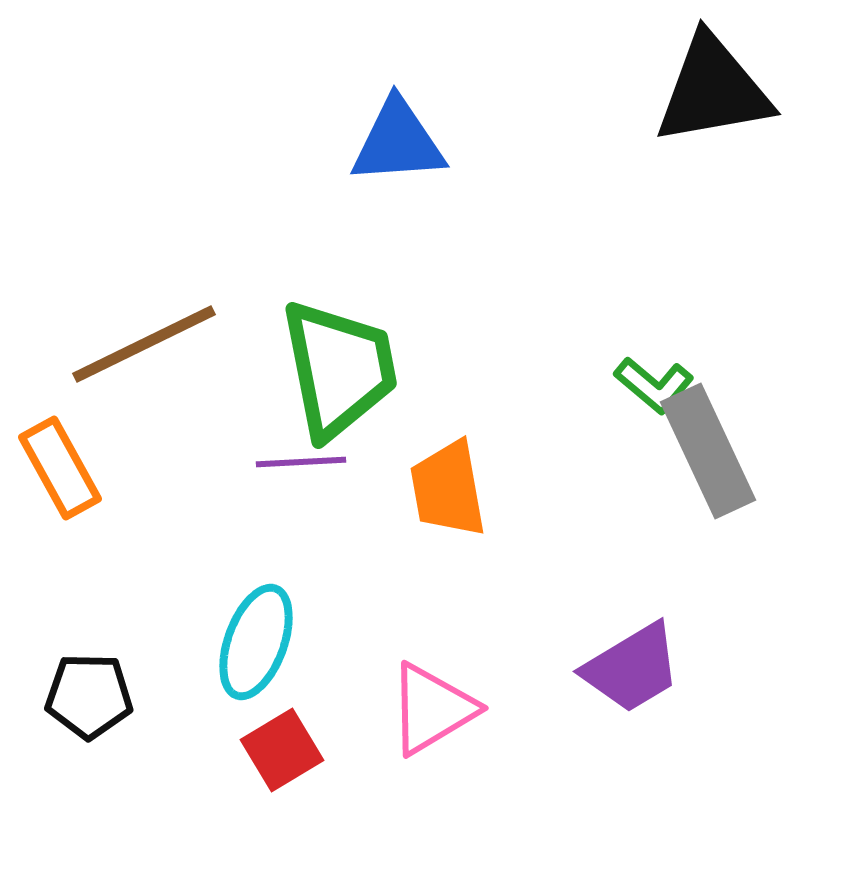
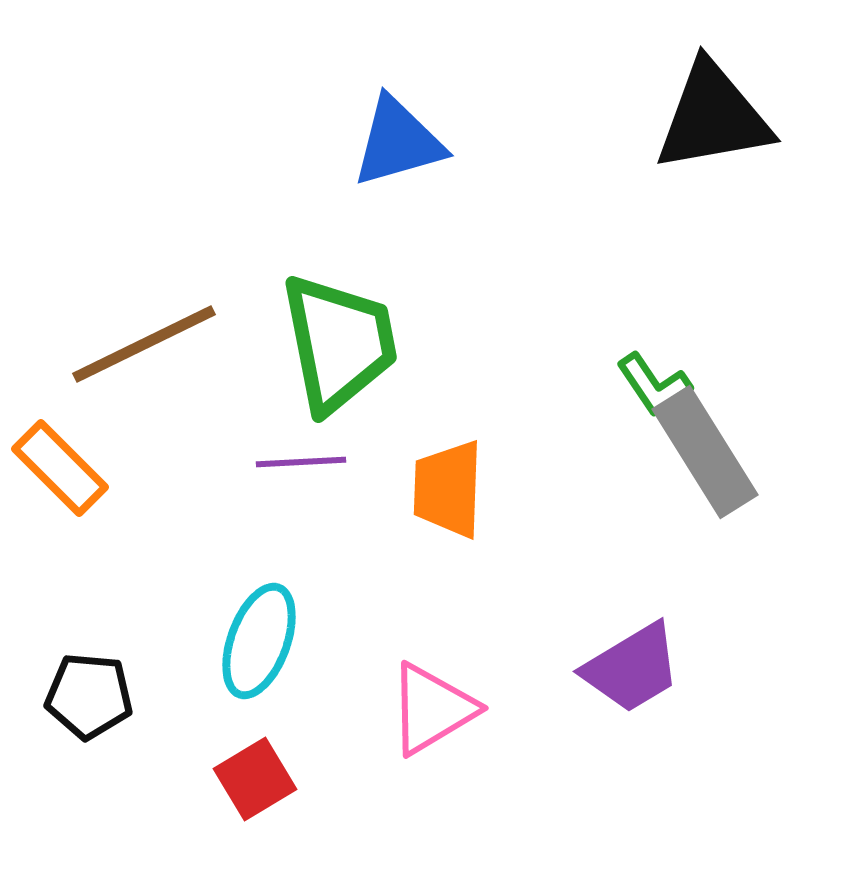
black triangle: moved 27 px down
blue triangle: rotated 12 degrees counterclockwise
green trapezoid: moved 26 px up
green L-shape: rotated 16 degrees clockwise
gray rectangle: moved 3 px left, 1 px down; rotated 7 degrees counterclockwise
orange rectangle: rotated 16 degrees counterclockwise
orange trapezoid: rotated 12 degrees clockwise
cyan ellipse: moved 3 px right, 1 px up
black pentagon: rotated 4 degrees clockwise
red square: moved 27 px left, 29 px down
